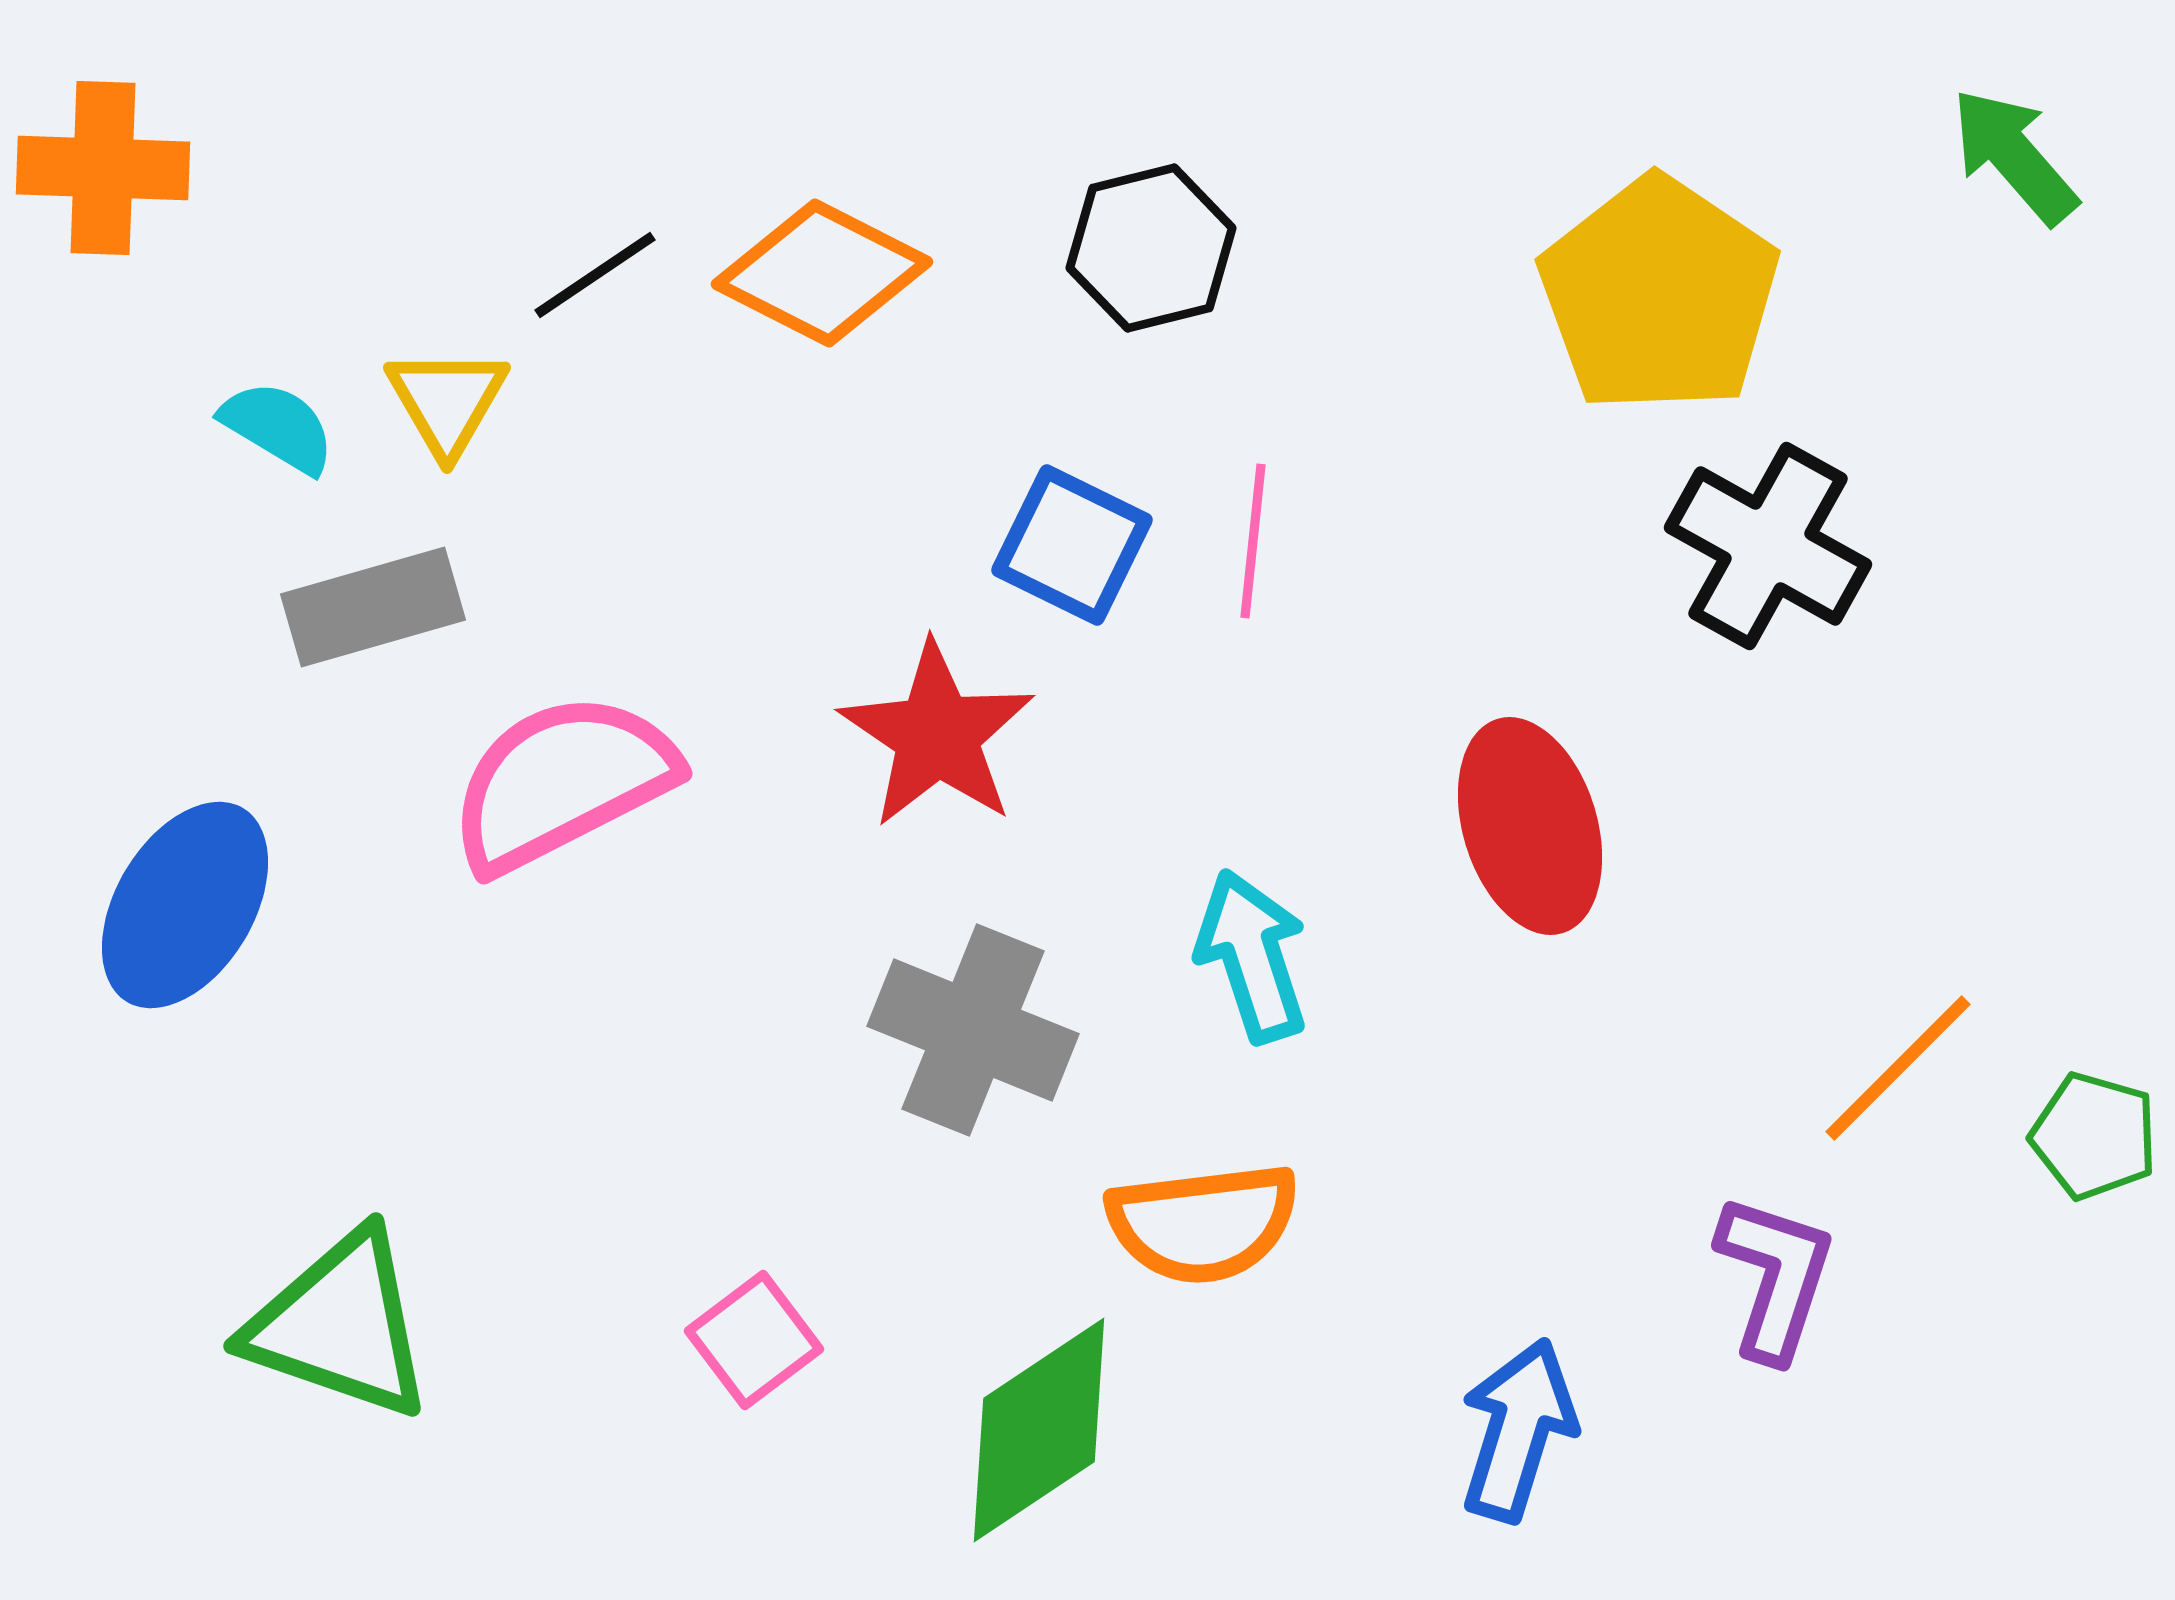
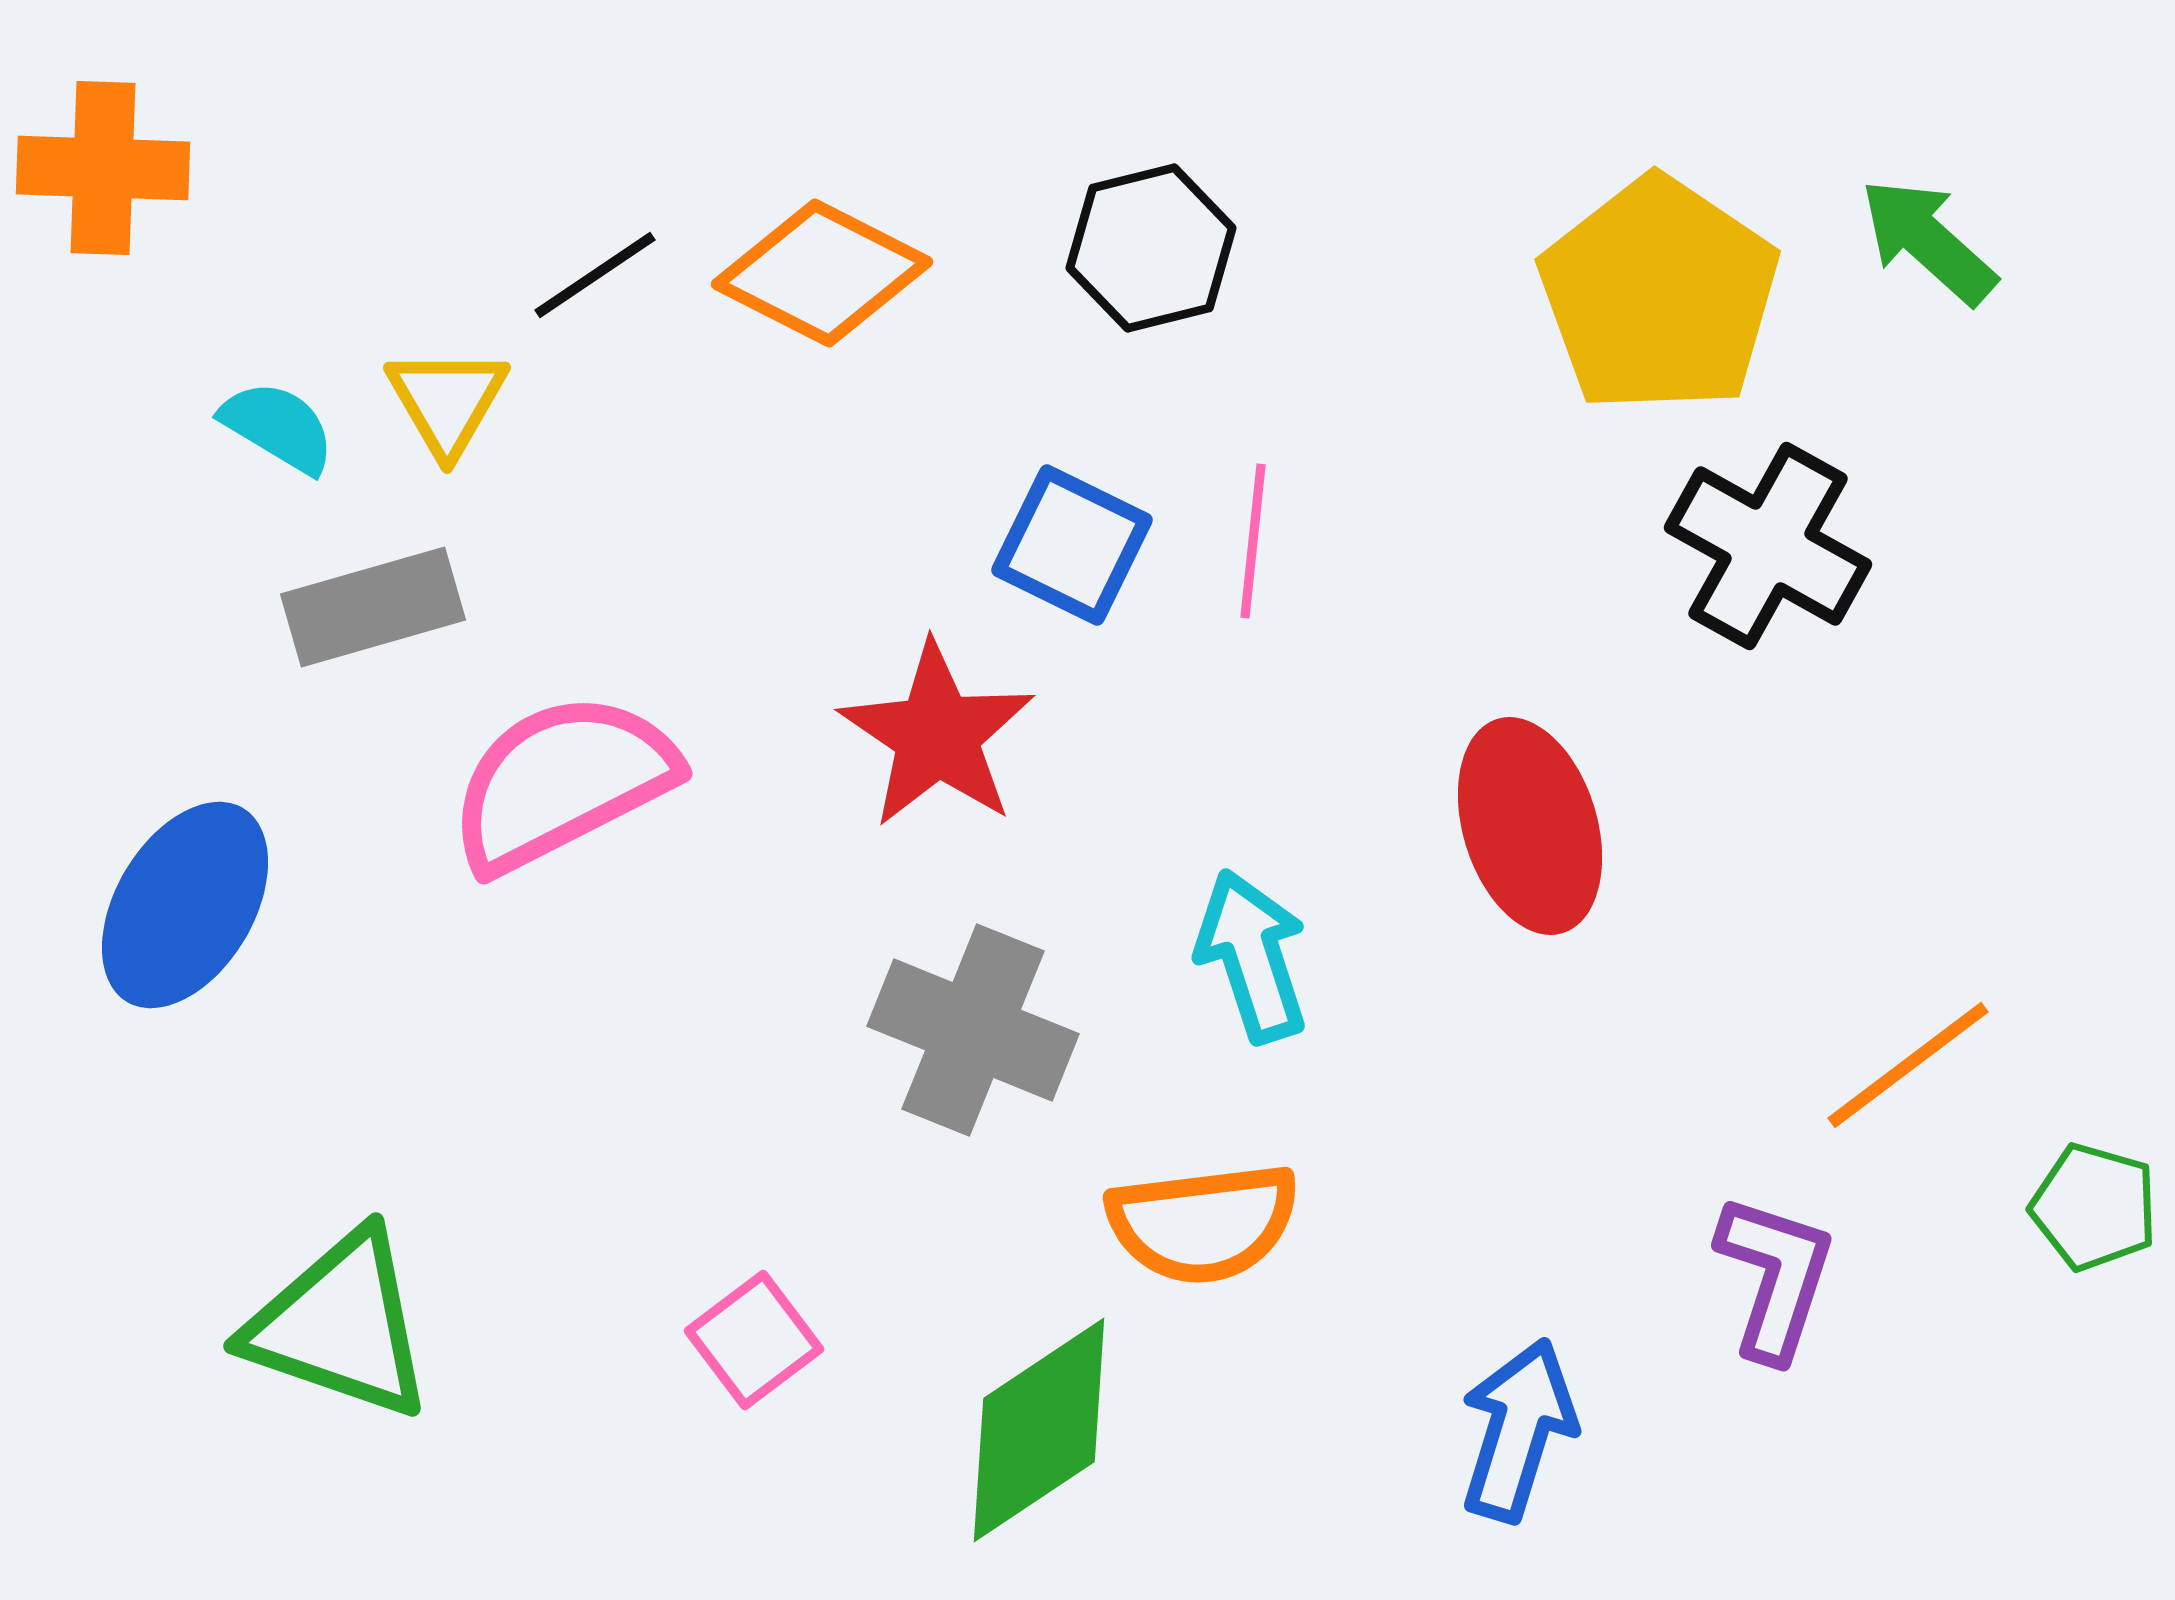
green arrow: moved 86 px left, 85 px down; rotated 7 degrees counterclockwise
orange line: moved 10 px right, 3 px up; rotated 8 degrees clockwise
green pentagon: moved 71 px down
